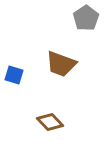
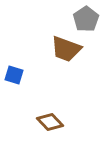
gray pentagon: moved 1 px down
brown trapezoid: moved 5 px right, 15 px up
